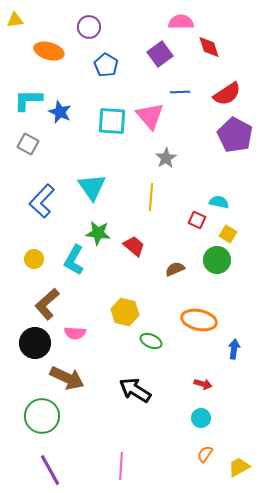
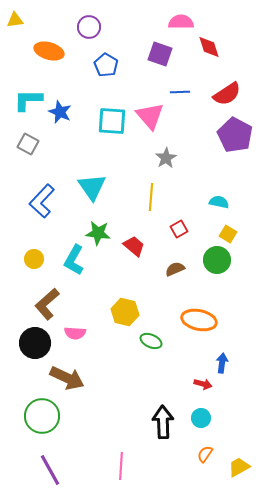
purple square at (160, 54): rotated 35 degrees counterclockwise
red square at (197, 220): moved 18 px left, 9 px down; rotated 36 degrees clockwise
blue arrow at (234, 349): moved 12 px left, 14 px down
black arrow at (135, 390): moved 28 px right, 32 px down; rotated 56 degrees clockwise
